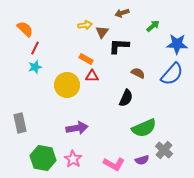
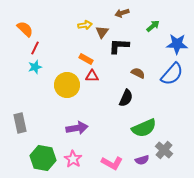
pink L-shape: moved 2 px left, 1 px up
